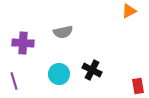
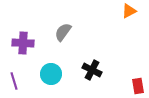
gray semicircle: rotated 138 degrees clockwise
cyan circle: moved 8 px left
